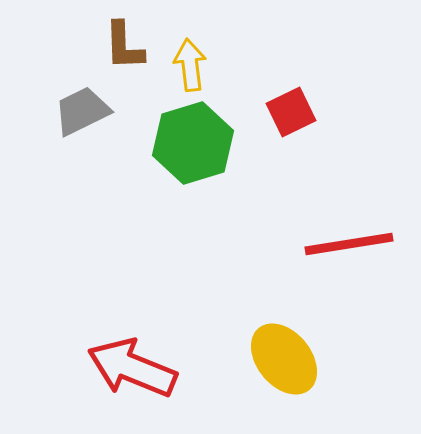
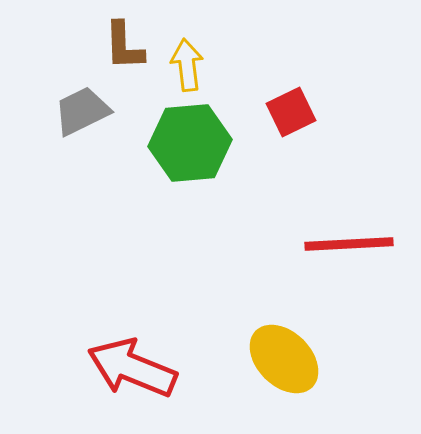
yellow arrow: moved 3 px left
green hexagon: moved 3 px left; rotated 12 degrees clockwise
red line: rotated 6 degrees clockwise
yellow ellipse: rotated 6 degrees counterclockwise
